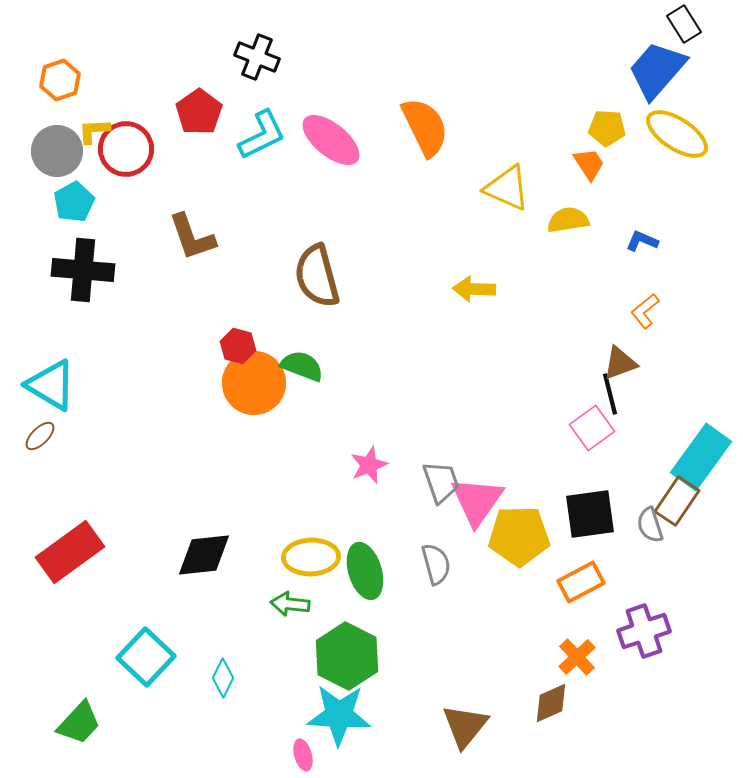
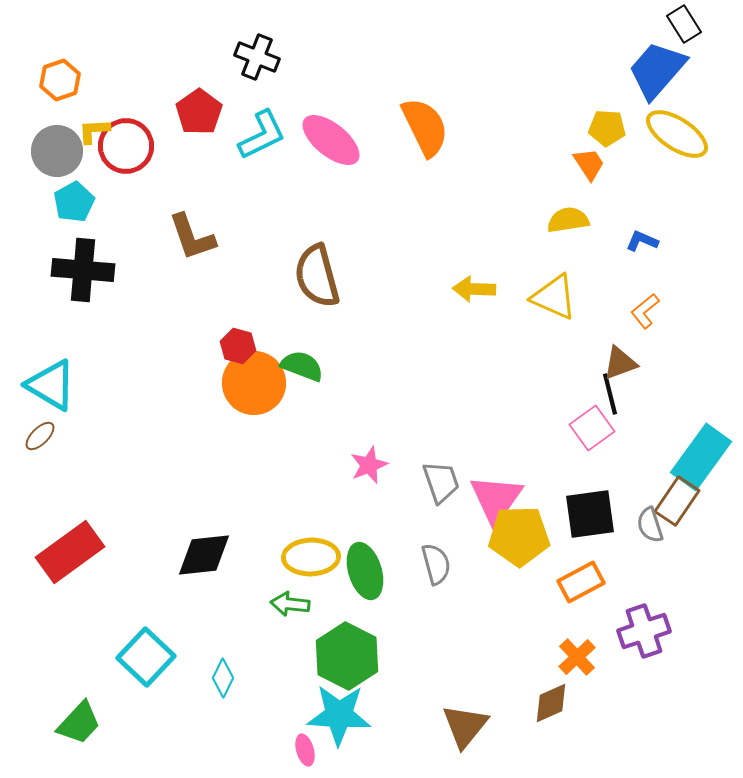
red circle at (126, 149): moved 3 px up
yellow triangle at (507, 188): moved 47 px right, 109 px down
pink triangle at (477, 501): moved 19 px right, 2 px up
pink ellipse at (303, 755): moved 2 px right, 5 px up
